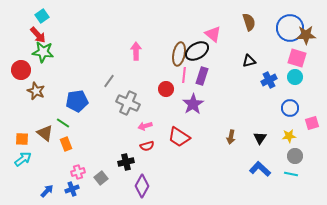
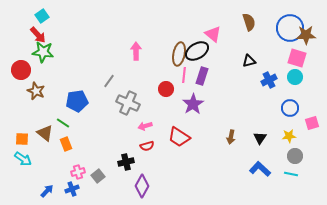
cyan arrow at (23, 159): rotated 72 degrees clockwise
gray square at (101, 178): moved 3 px left, 2 px up
